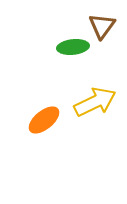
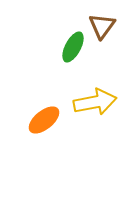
green ellipse: rotated 56 degrees counterclockwise
yellow arrow: rotated 15 degrees clockwise
